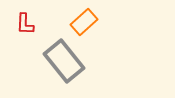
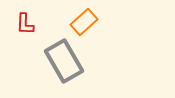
gray rectangle: rotated 9 degrees clockwise
